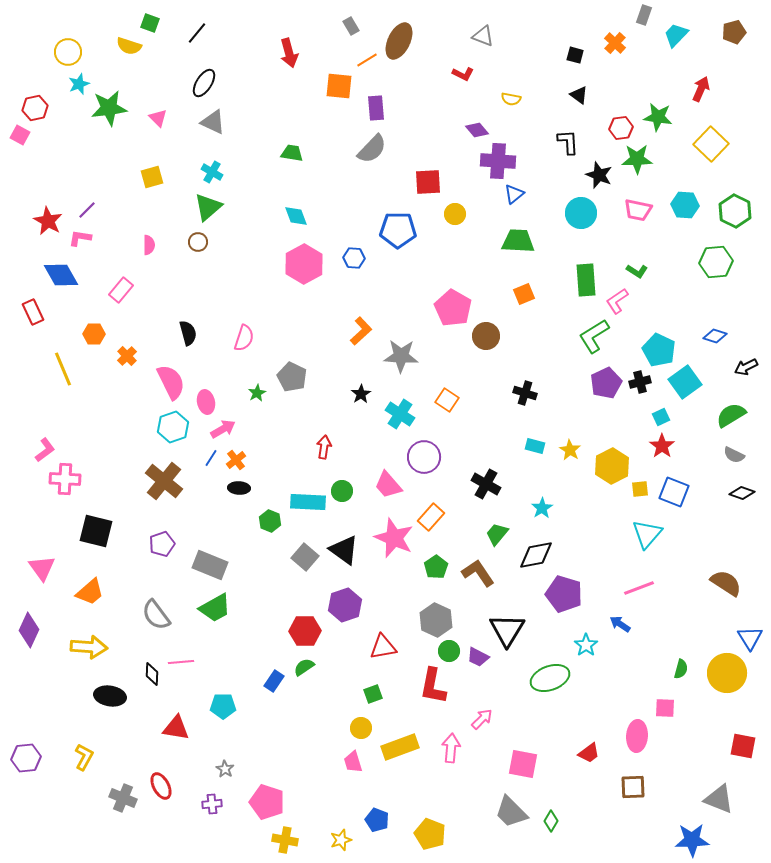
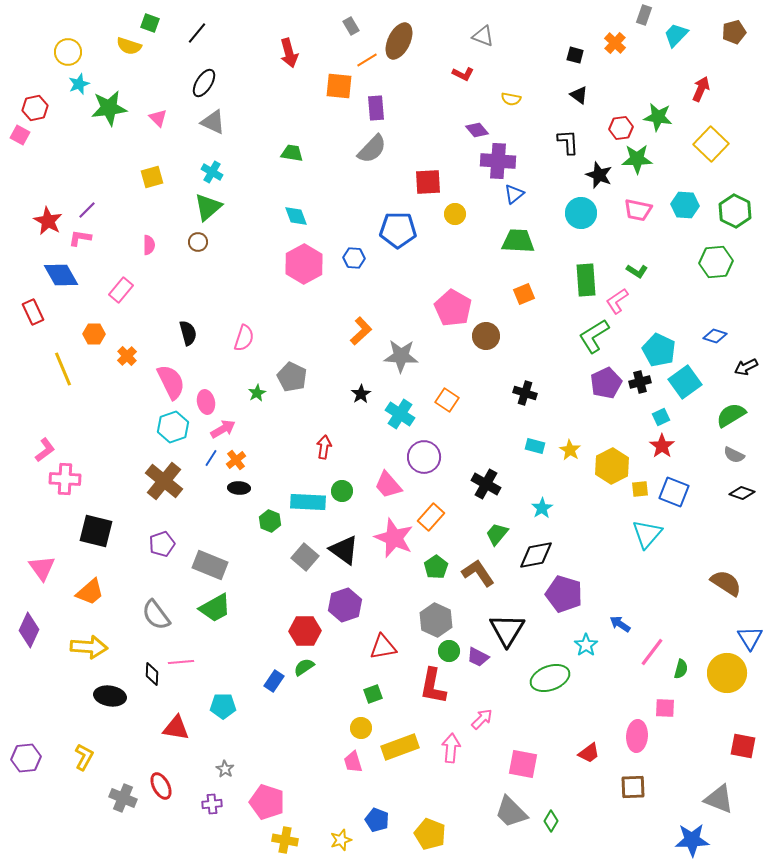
pink line at (639, 588): moved 13 px right, 64 px down; rotated 32 degrees counterclockwise
